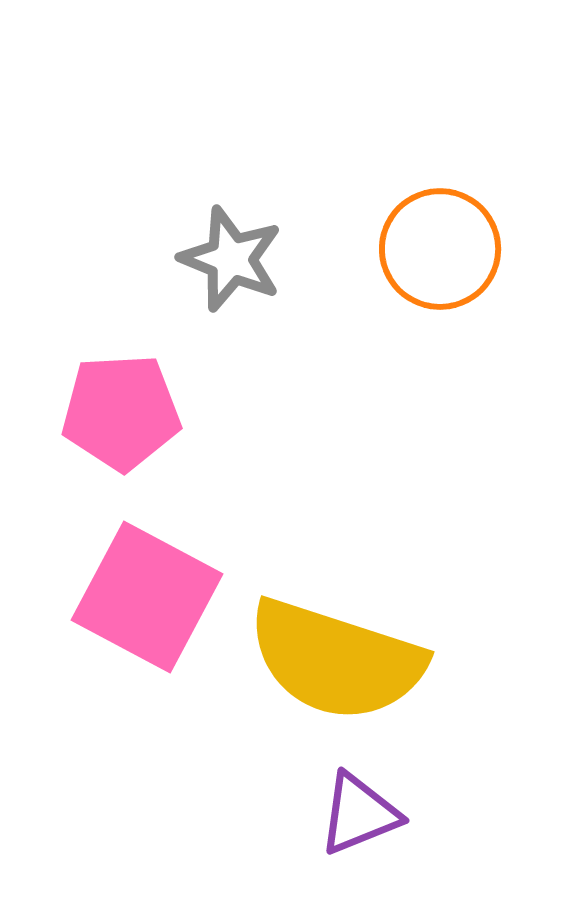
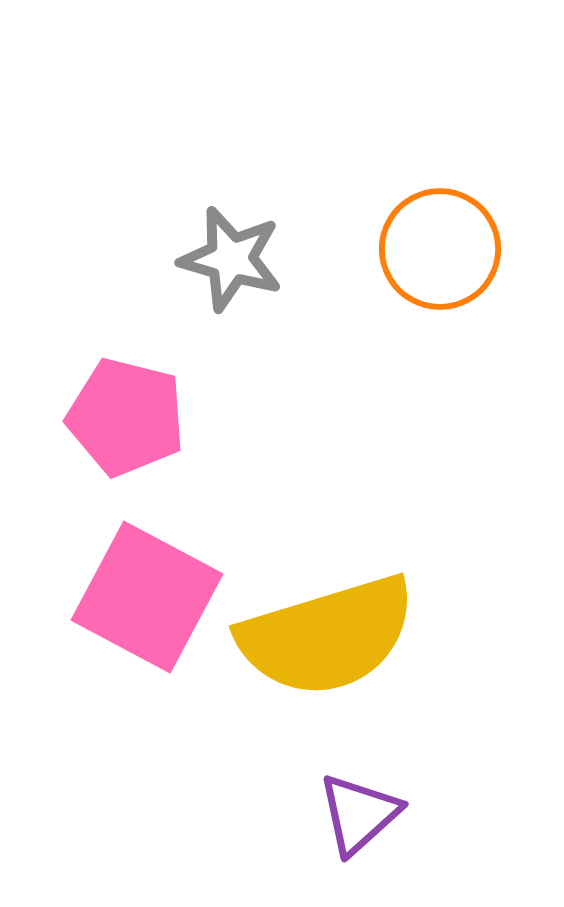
gray star: rotated 6 degrees counterclockwise
pink pentagon: moved 5 px right, 5 px down; rotated 17 degrees clockwise
yellow semicircle: moved 9 px left, 24 px up; rotated 35 degrees counterclockwise
purple triangle: rotated 20 degrees counterclockwise
